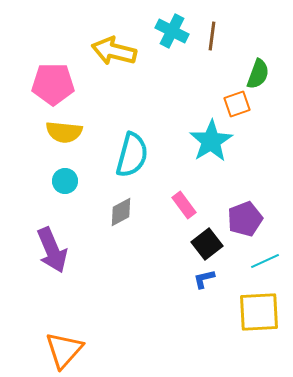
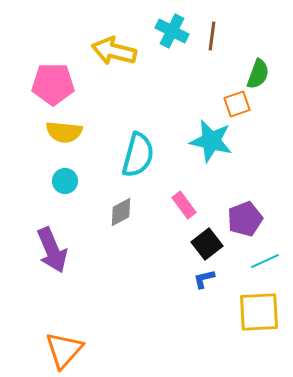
cyan star: rotated 27 degrees counterclockwise
cyan semicircle: moved 6 px right
